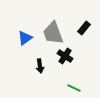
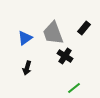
black arrow: moved 13 px left, 2 px down; rotated 24 degrees clockwise
green line: rotated 64 degrees counterclockwise
